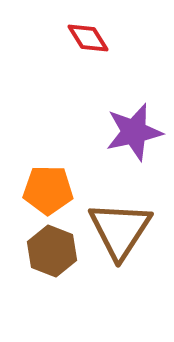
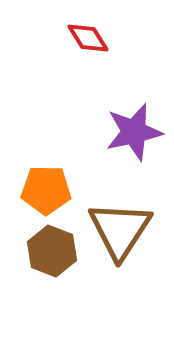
orange pentagon: moved 2 px left
